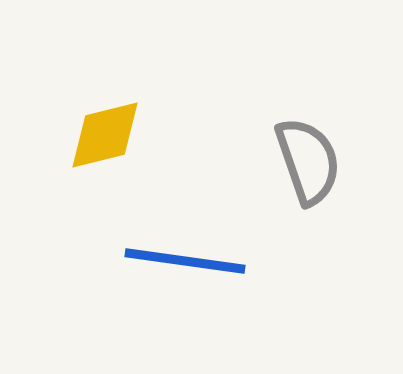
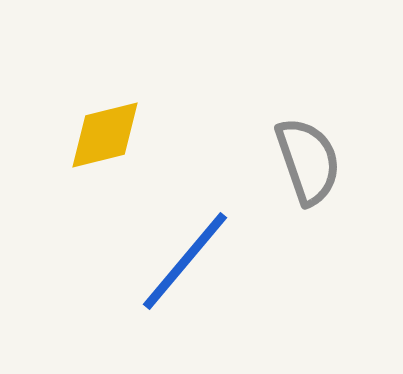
blue line: rotated 58 degrees counterclockwise
